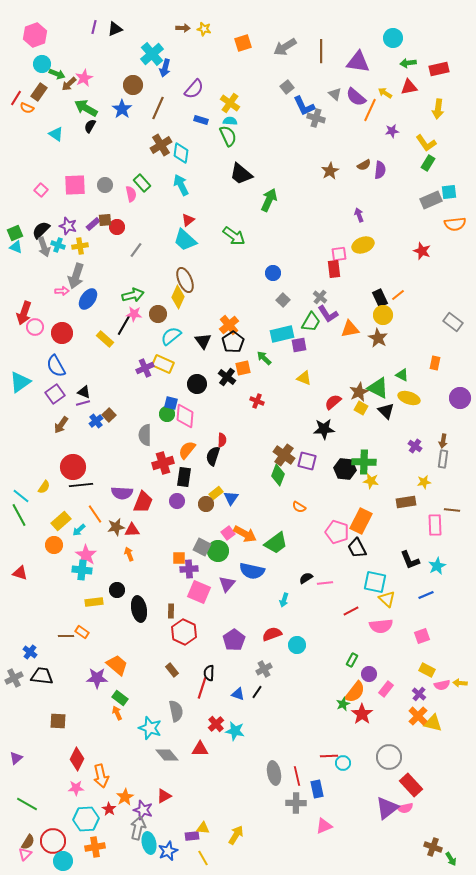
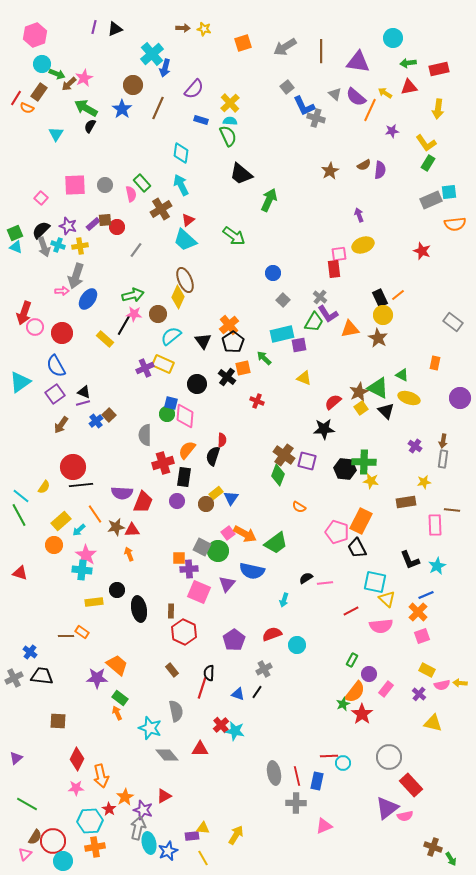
yellow cross at (230, 103): rotated 12 degrees clockwise
cyan triangle at (56, 134): rotated 28 degrees clockwise
brown cross at (161, 145): moved 64 px down
pink square at (41, 190): moved 8 px down
green trapezoid at (311, 322): moved 3 px right
yellow square at (361, 408): rotated 24 degrees clockwise
orange cross at (418, 716): moved 104 px up
red cross at (216, 724): moved 5 px right, 1 px down
blue rectangle at (317, 789): moved 8 px up; rotated 24 degrees clockwise
pink semicircle at (405, 808): moved 8 px down
cyan hexagon at (86, 819): moved 4 px right, 2 px down
brown semicircle at (28, 842): moved 7 px right, 5 px up
